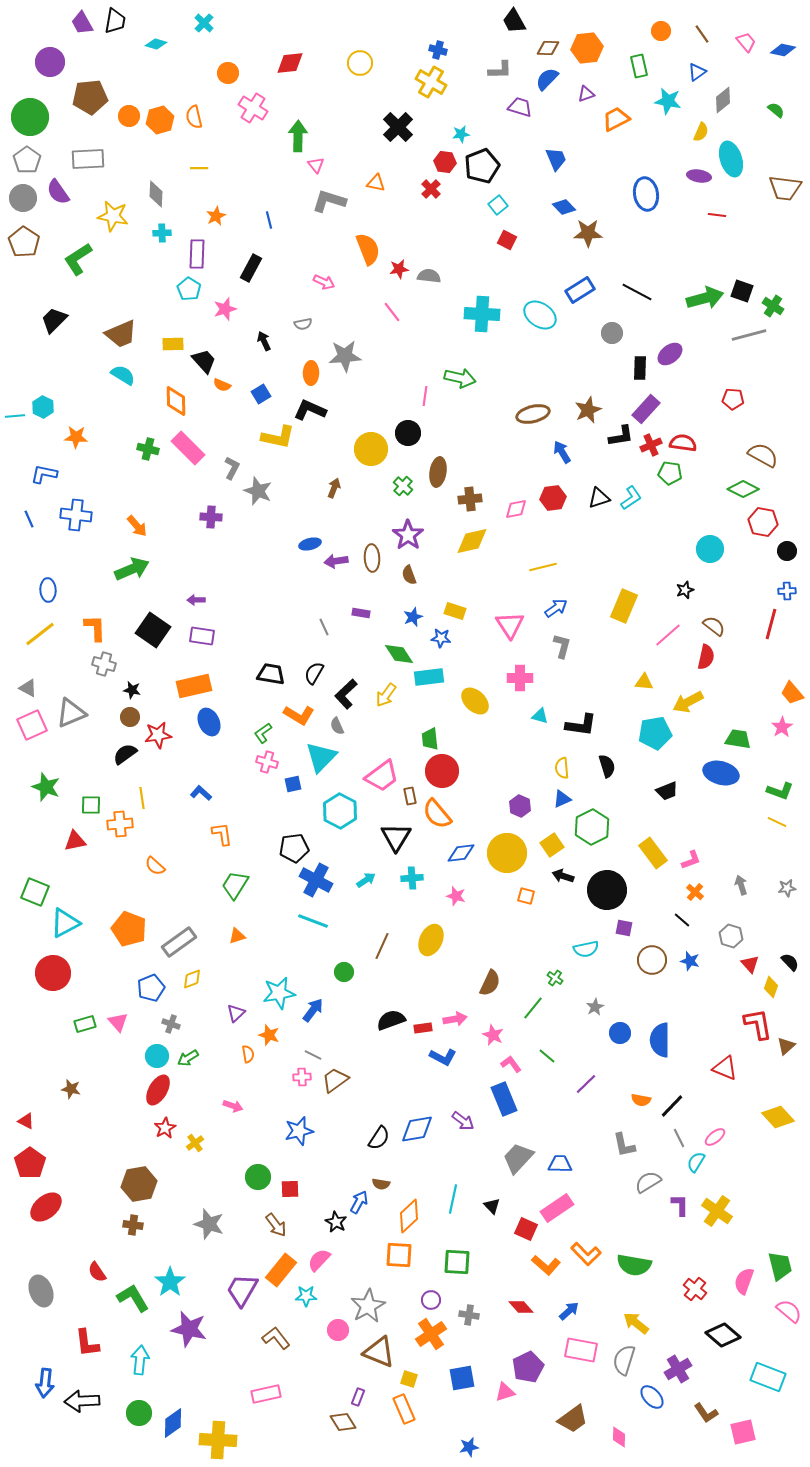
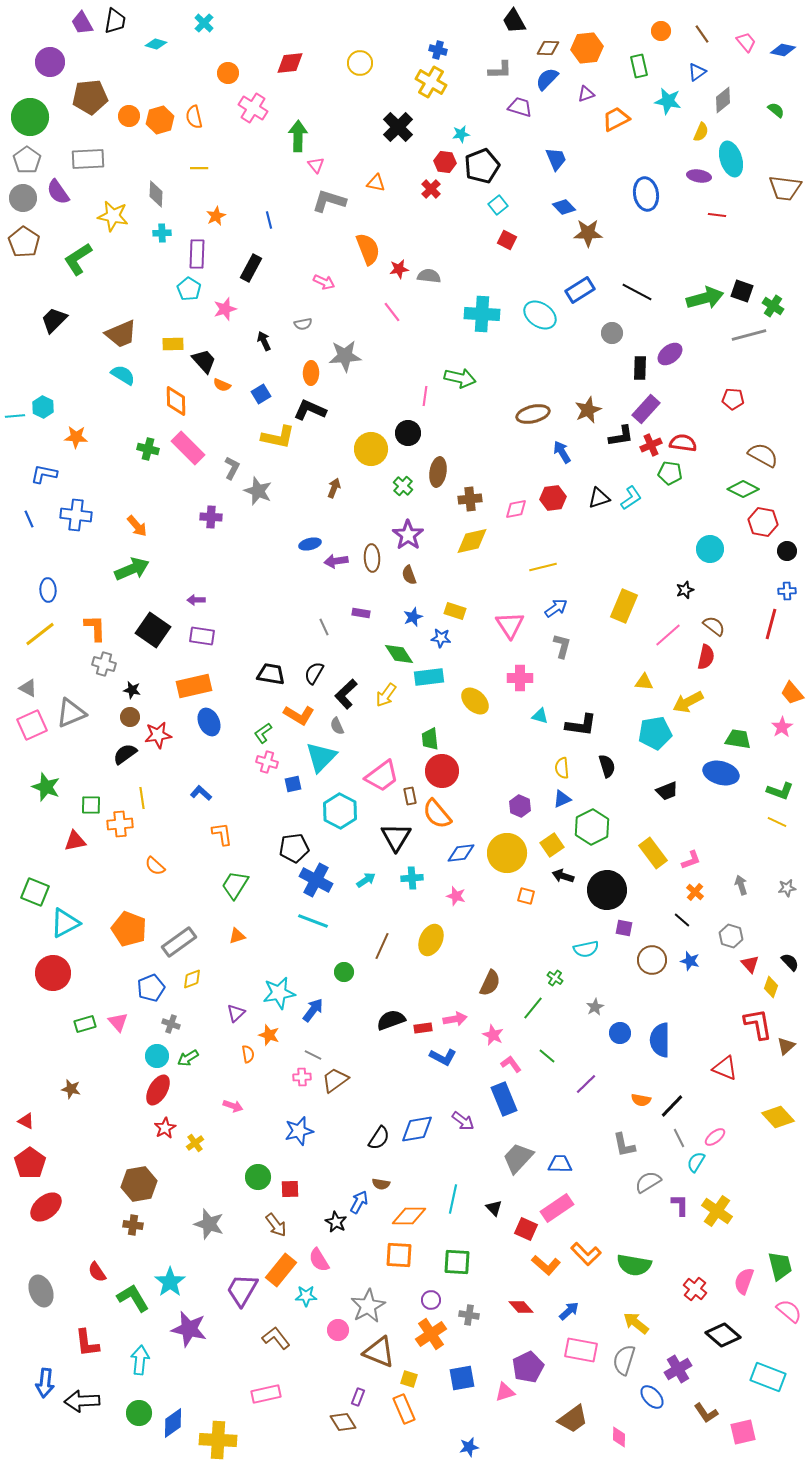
black triangle at (492, 1206): moved 2 px right, 2 px down
orange diamond at (409, 1216): rotated 44 degrees clockwise
pink semicircle at (319, 1260): rotated 75 degrees counterclockwise
